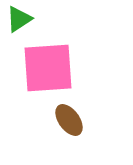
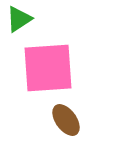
brown ellipse: moved 3 px left
